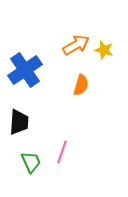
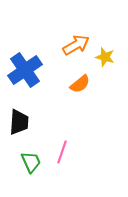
yellow star: moved 1 px right, 7 px down
orange semicircle: moved 1 px left, 1 px up; rotated 35 degrees clockwise
